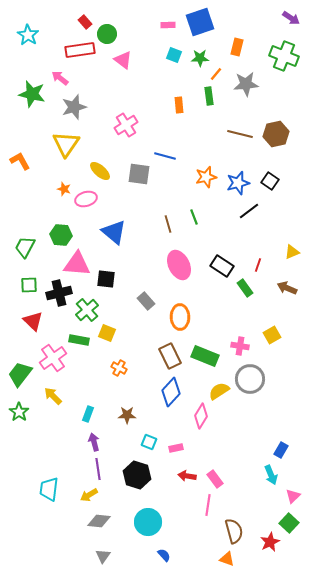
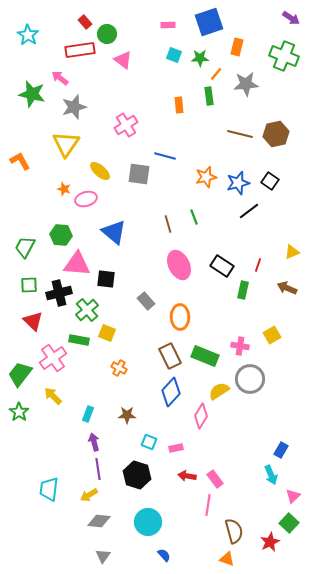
blue square at (200, 22): moved 9 px right
green rectangle at (245, 288): moved 2 px left, 2 px down; rotated 48 degrees clockwise
